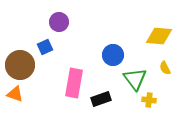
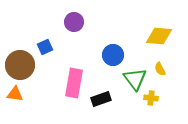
purple circle: moved 15 px right
yellow semicircle: moved 5 px left, 1 px down
orange triangle: rotated 12 degrees counterclockwise
yellow cross: moved 2 px right, 2 px up
